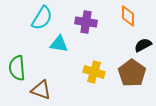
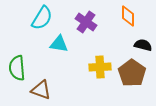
purple cross: rotated 25 degrees clockwise
black semicircle: rotated 42 degrees clockwise
yellow cross: moved 6 px right, 5 px up; rotated 20 degrees counterclockwise
